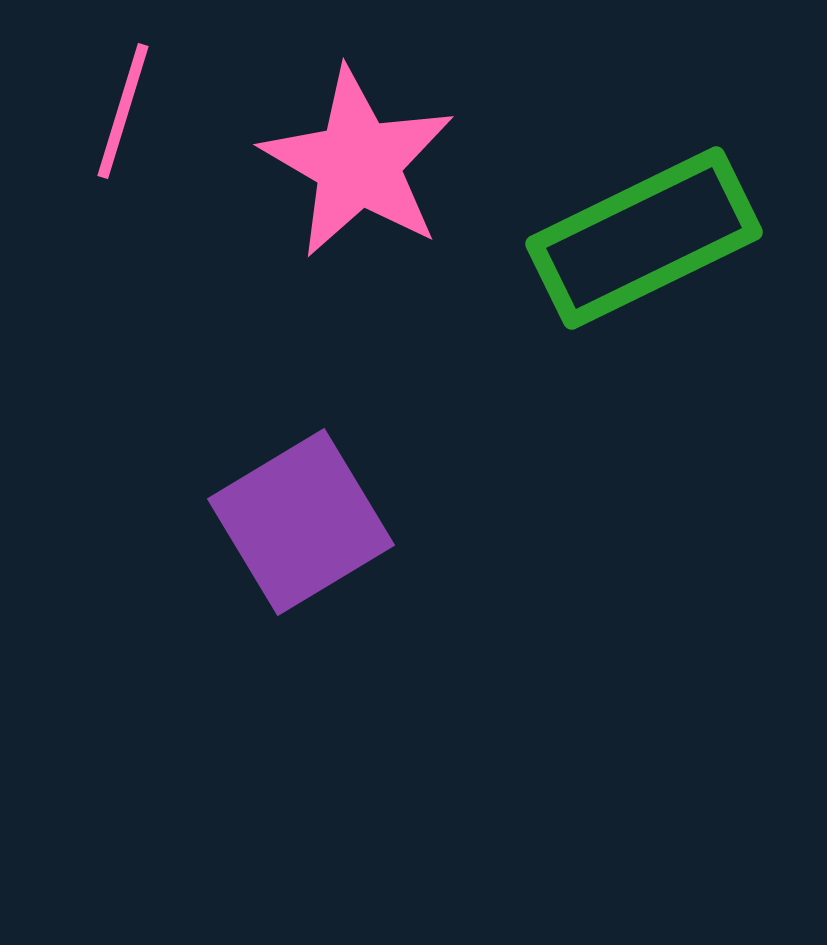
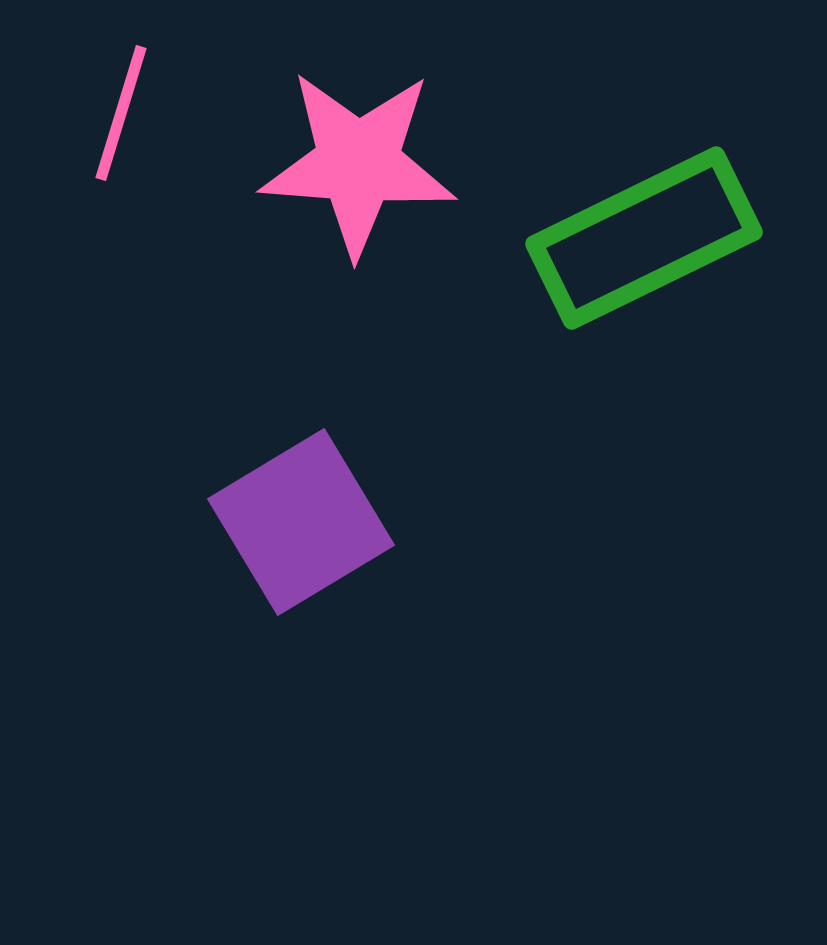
pink line: moved 2 px left, 2 px down
pink star: rotated 26 degrees counterclockwise
